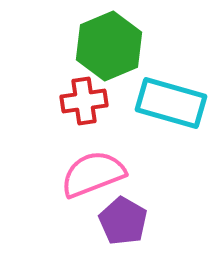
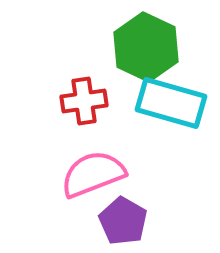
green hexagon: moved 37 px right, 1 px down; rotated 12 degrees counterclockwise
